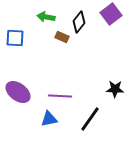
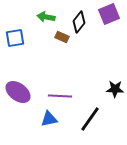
purple square: moved 2 px left; rotated 15 degrees clockwise
blue square: rotated 12 degrees counterclockwise
